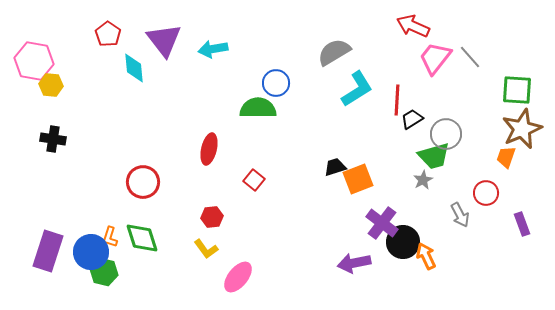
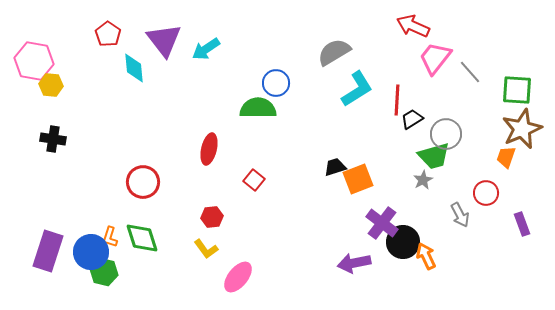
cyan arrow at (213, 49): moved 7 px left; rotated 24 degrees counterclockwise
gray line at (470, 57): moved 15 px down
